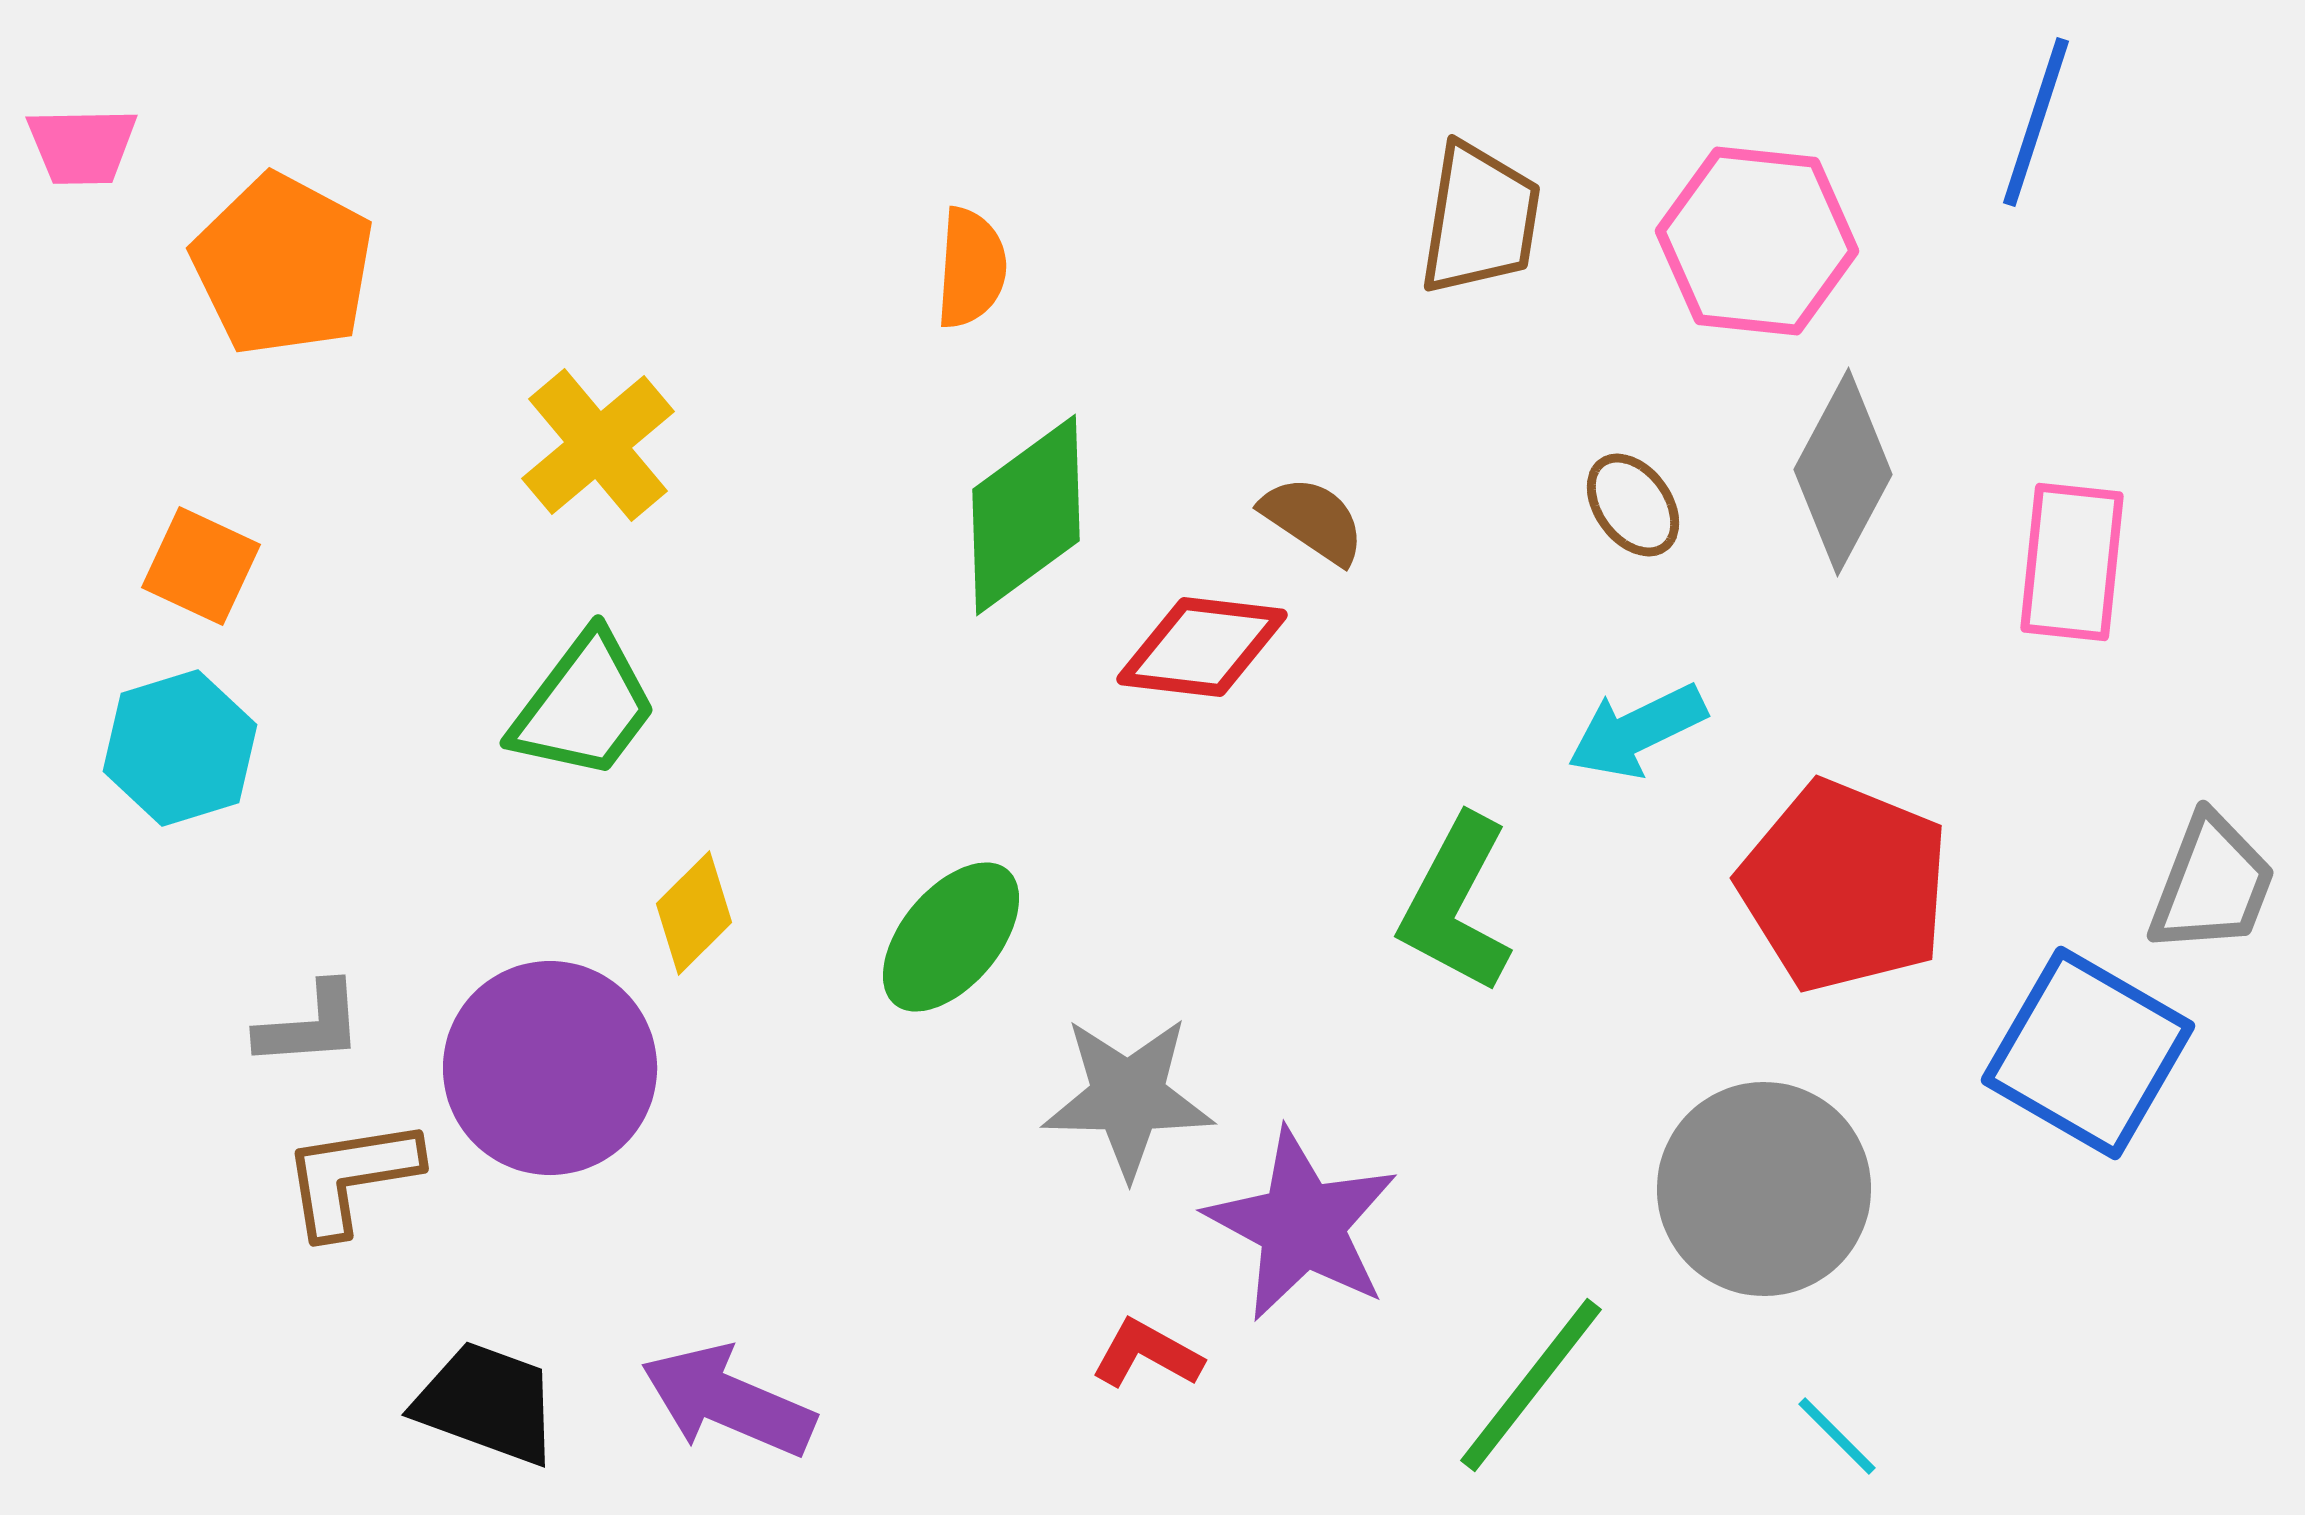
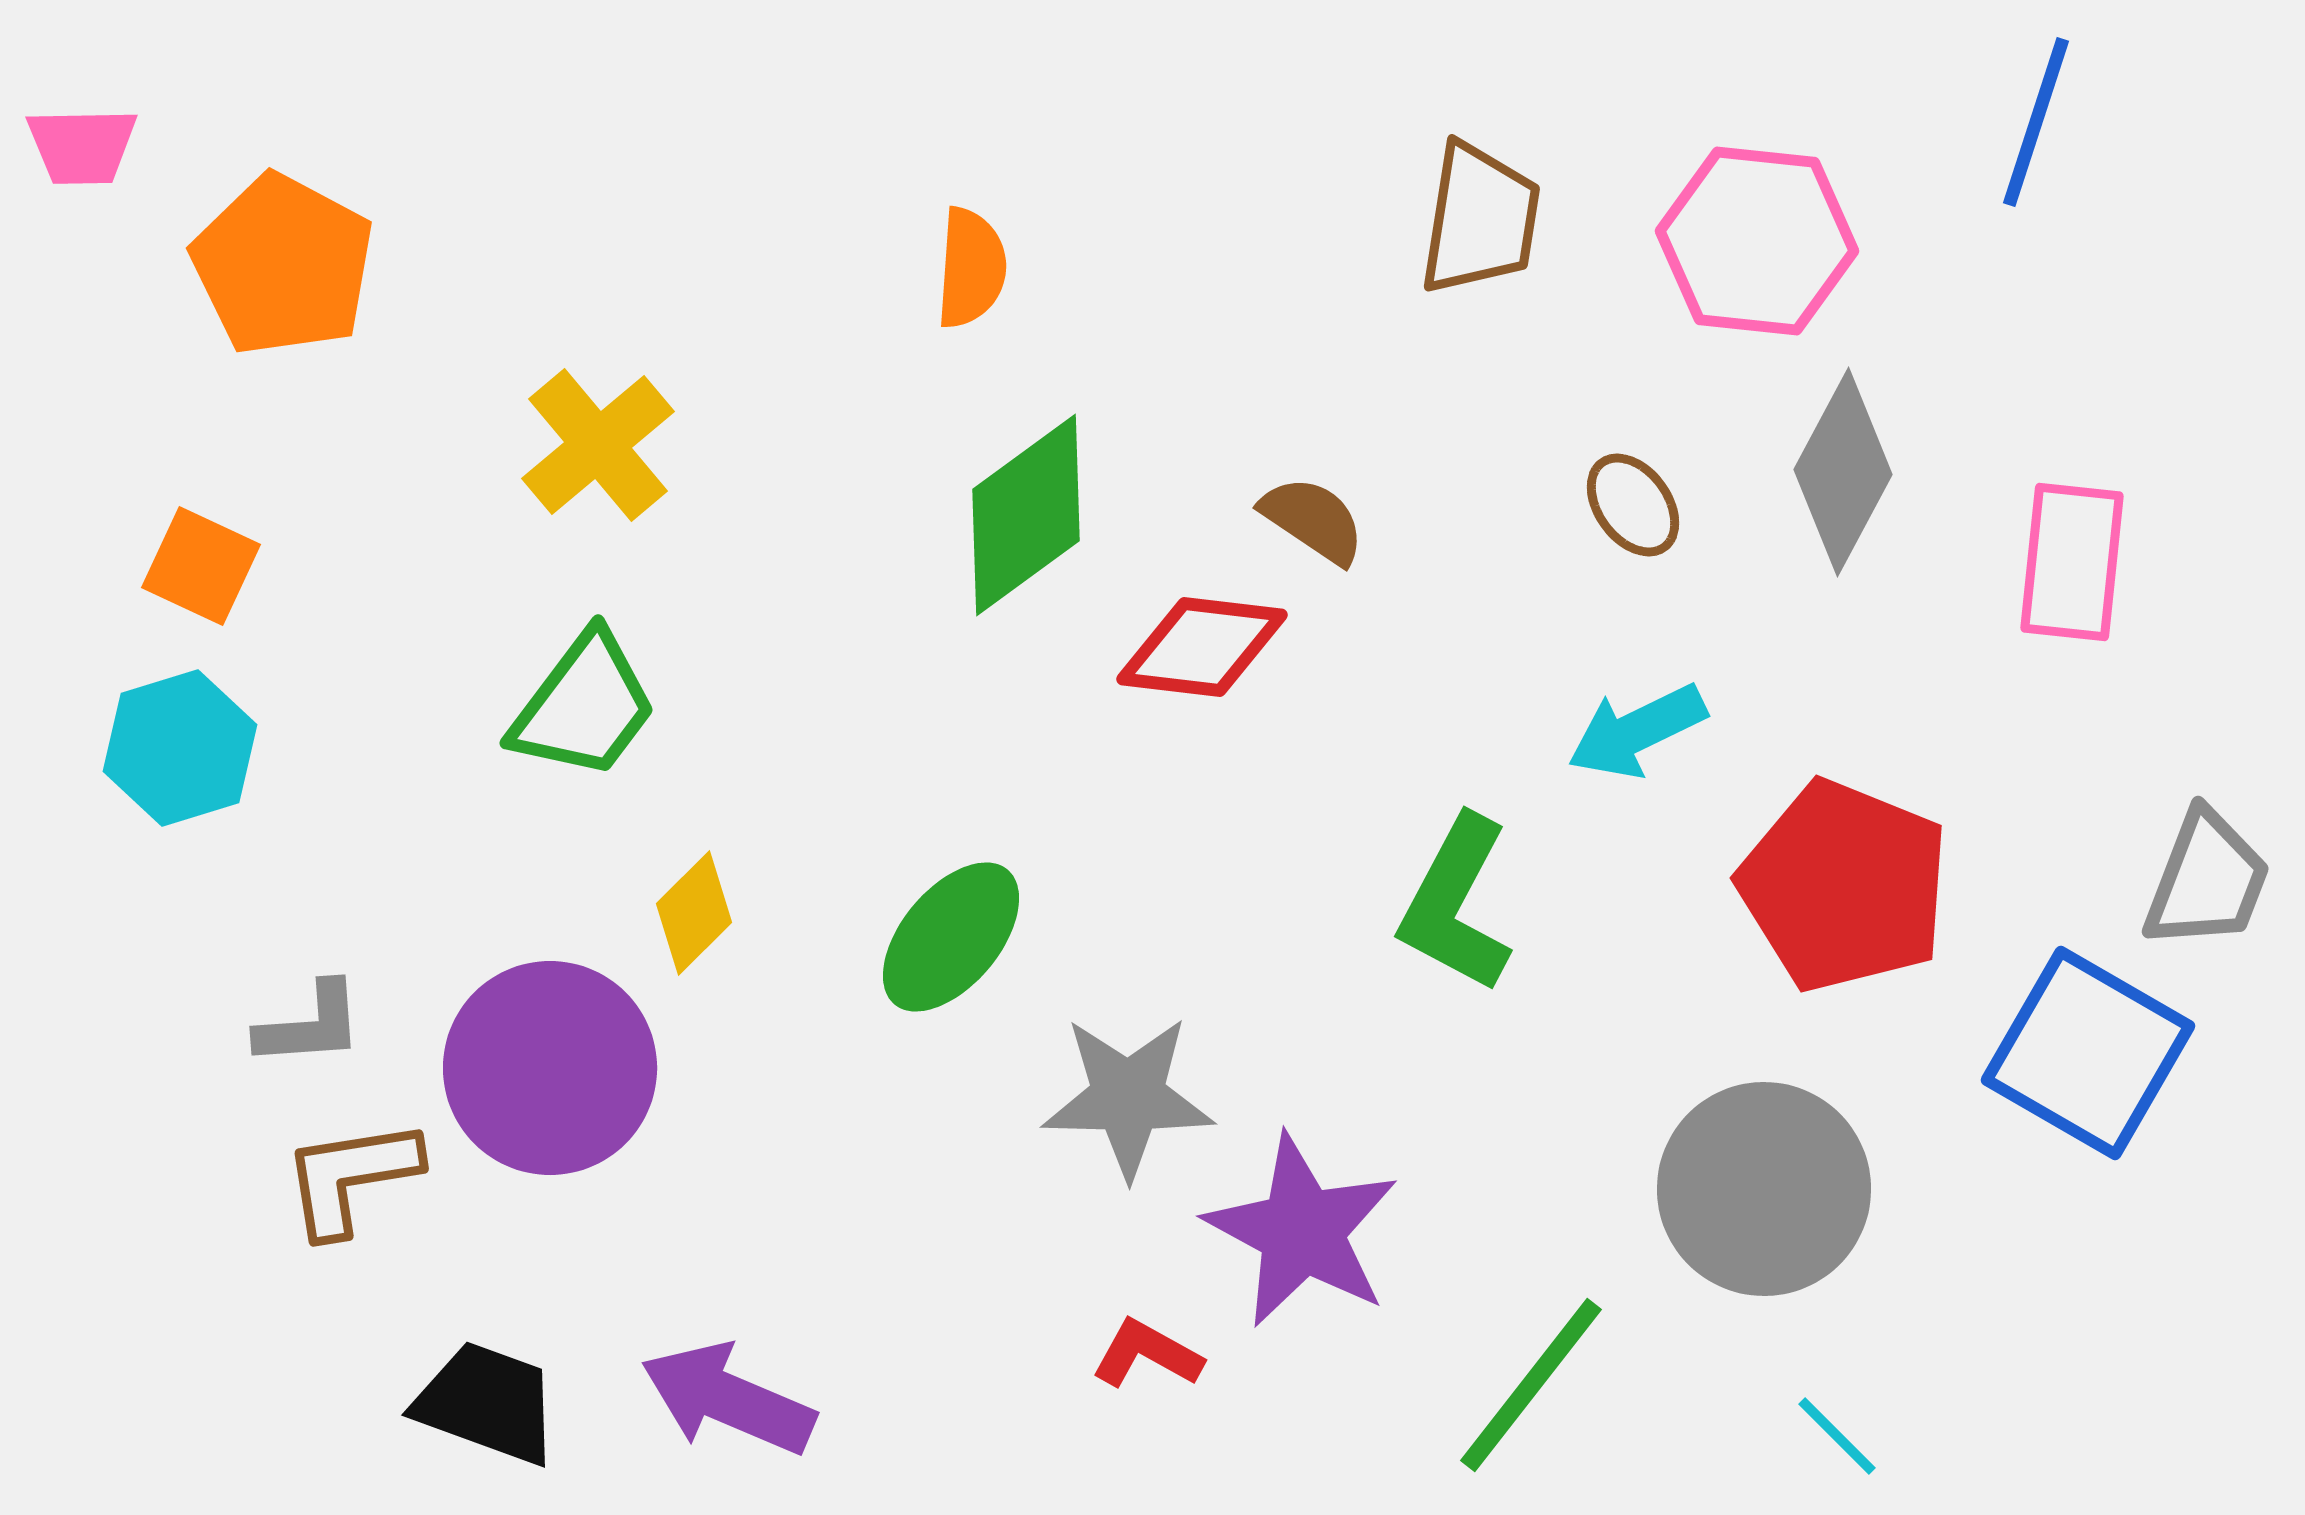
gray trapezoid: moved 5 px left, 4 px up
purple star: moved 6 px down
purple arrow: moved 2 px up
